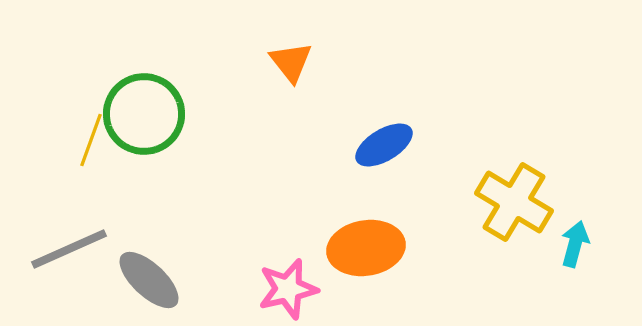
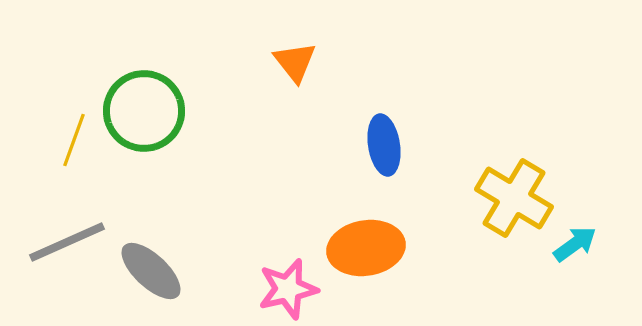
orange triangle: moved 4 px right
green circle: moved 3 px up
yellow line: moved 17 px left
blue ellipse: rotated 68 degrees counterclockwise
yellow cross: moved 4 px up
cyan arrow: rotated 39 degrees clockwise
gray line: moved 2 px left, 7 px up
gray ellipse: moved 2 px right, 9 px up
